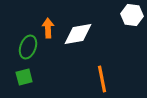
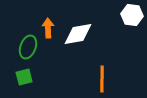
orange line: rotated 12 degrees clockwise
